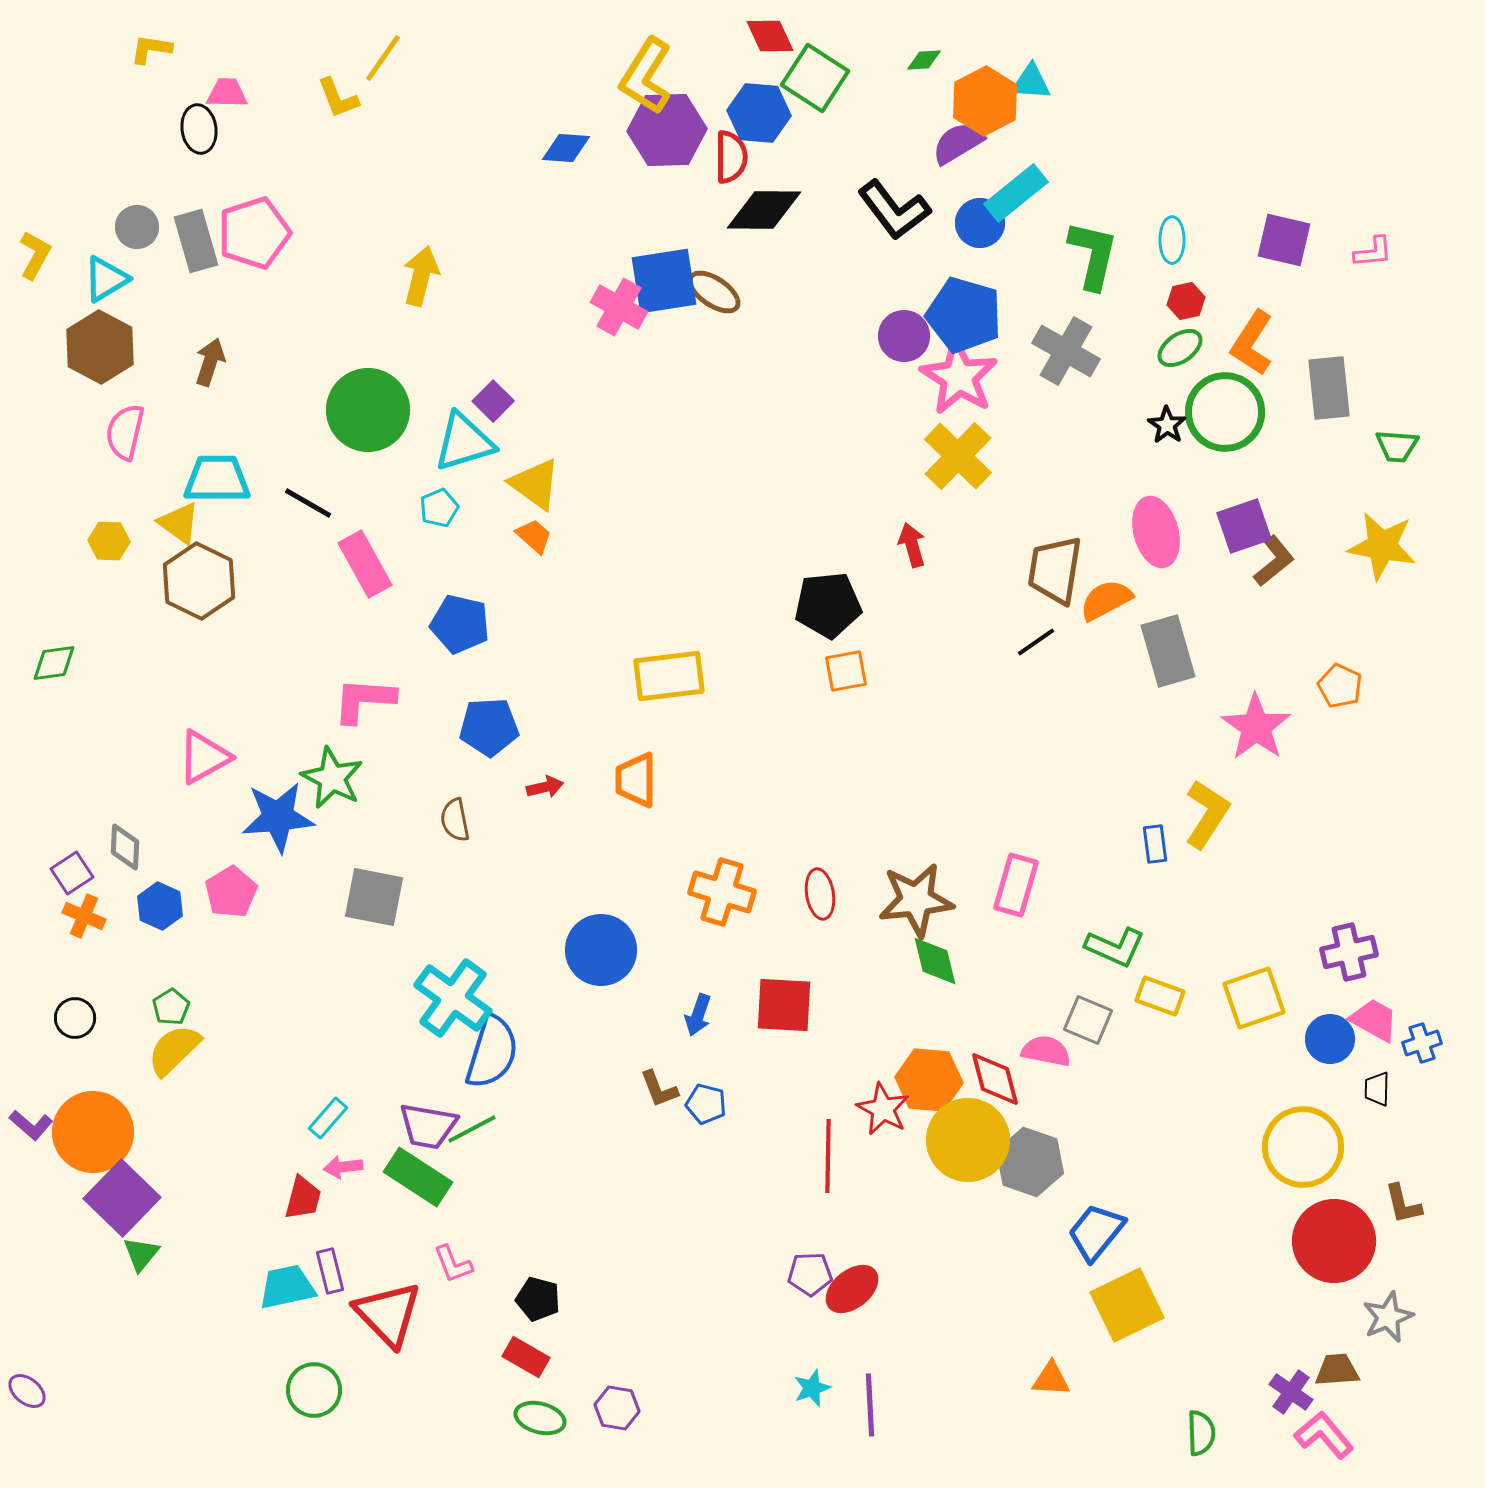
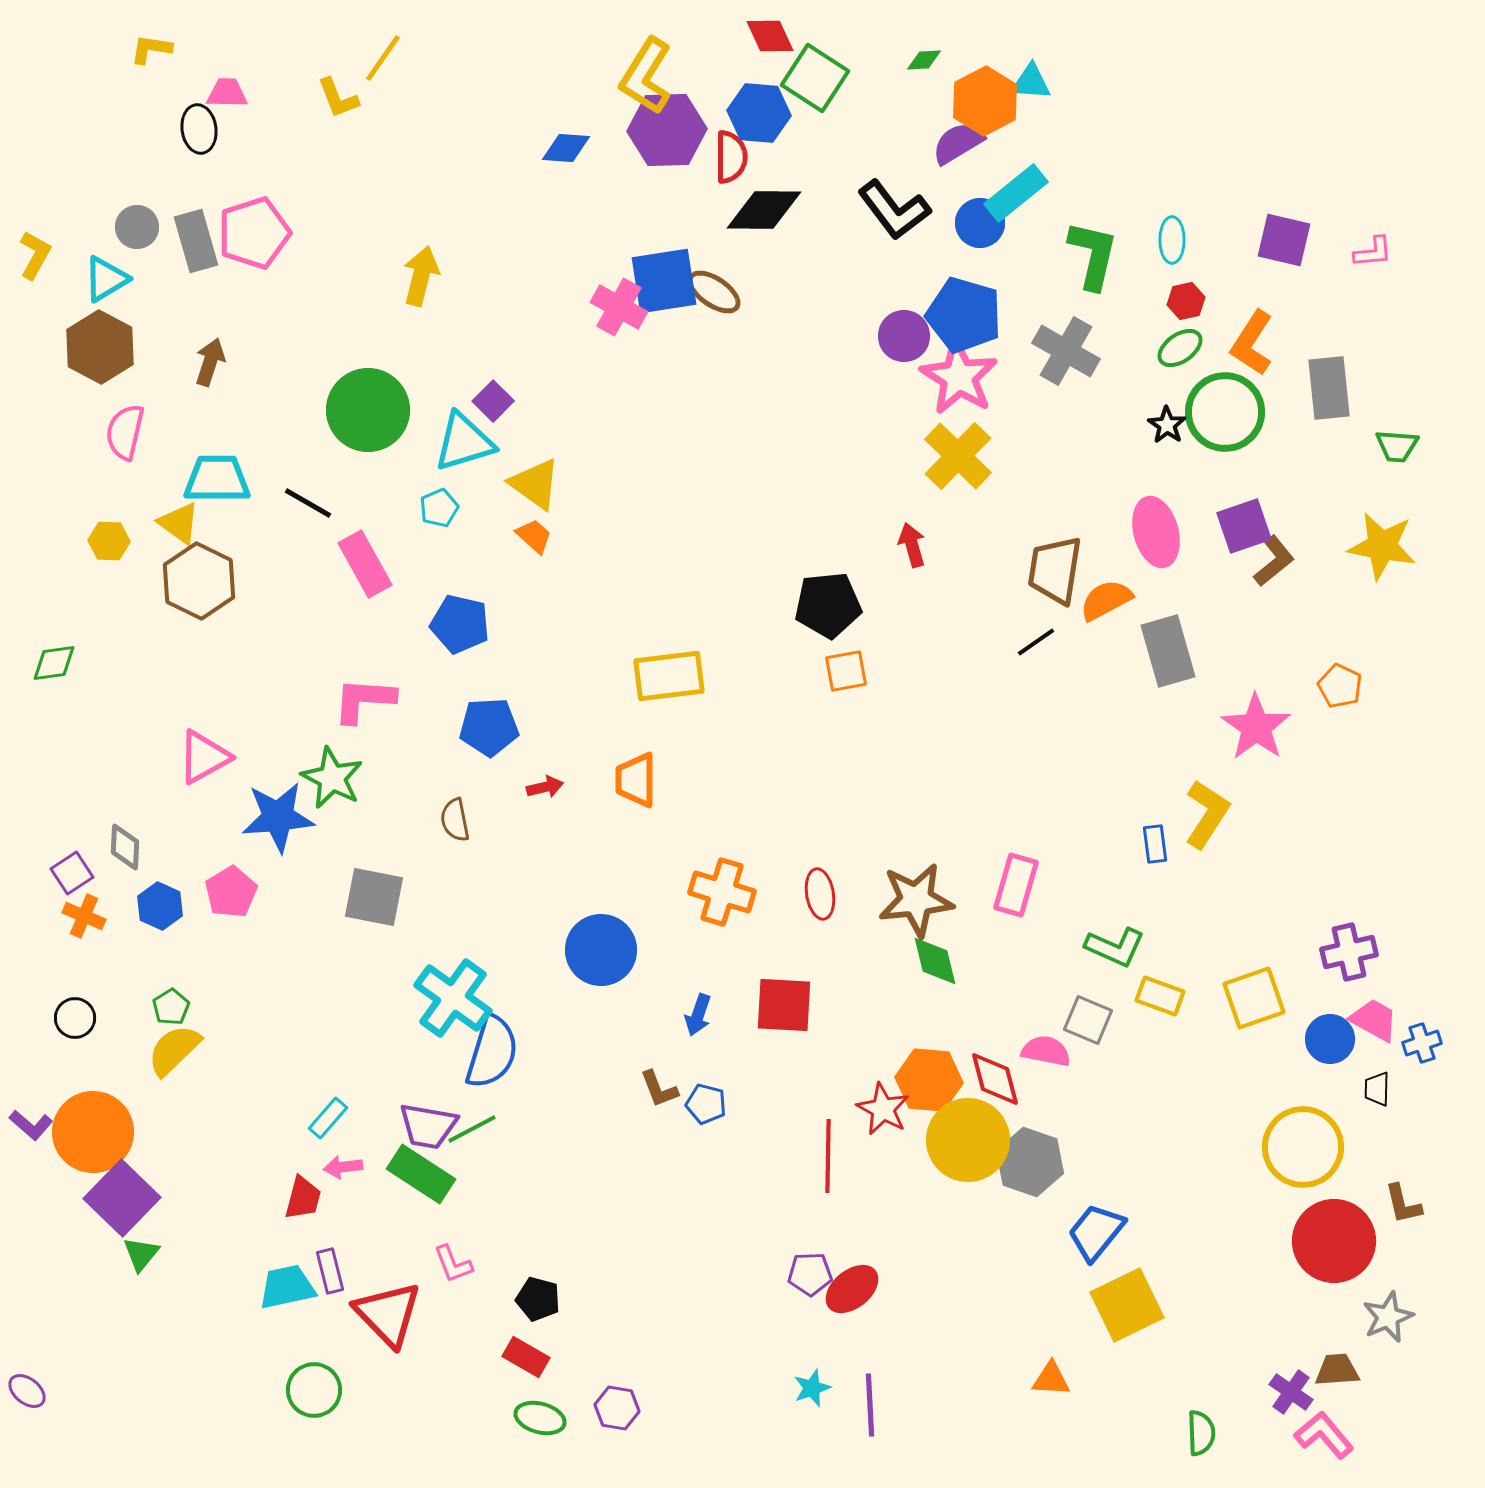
green rectangle at (418, 1177): moved 3 px right, 3 px up
